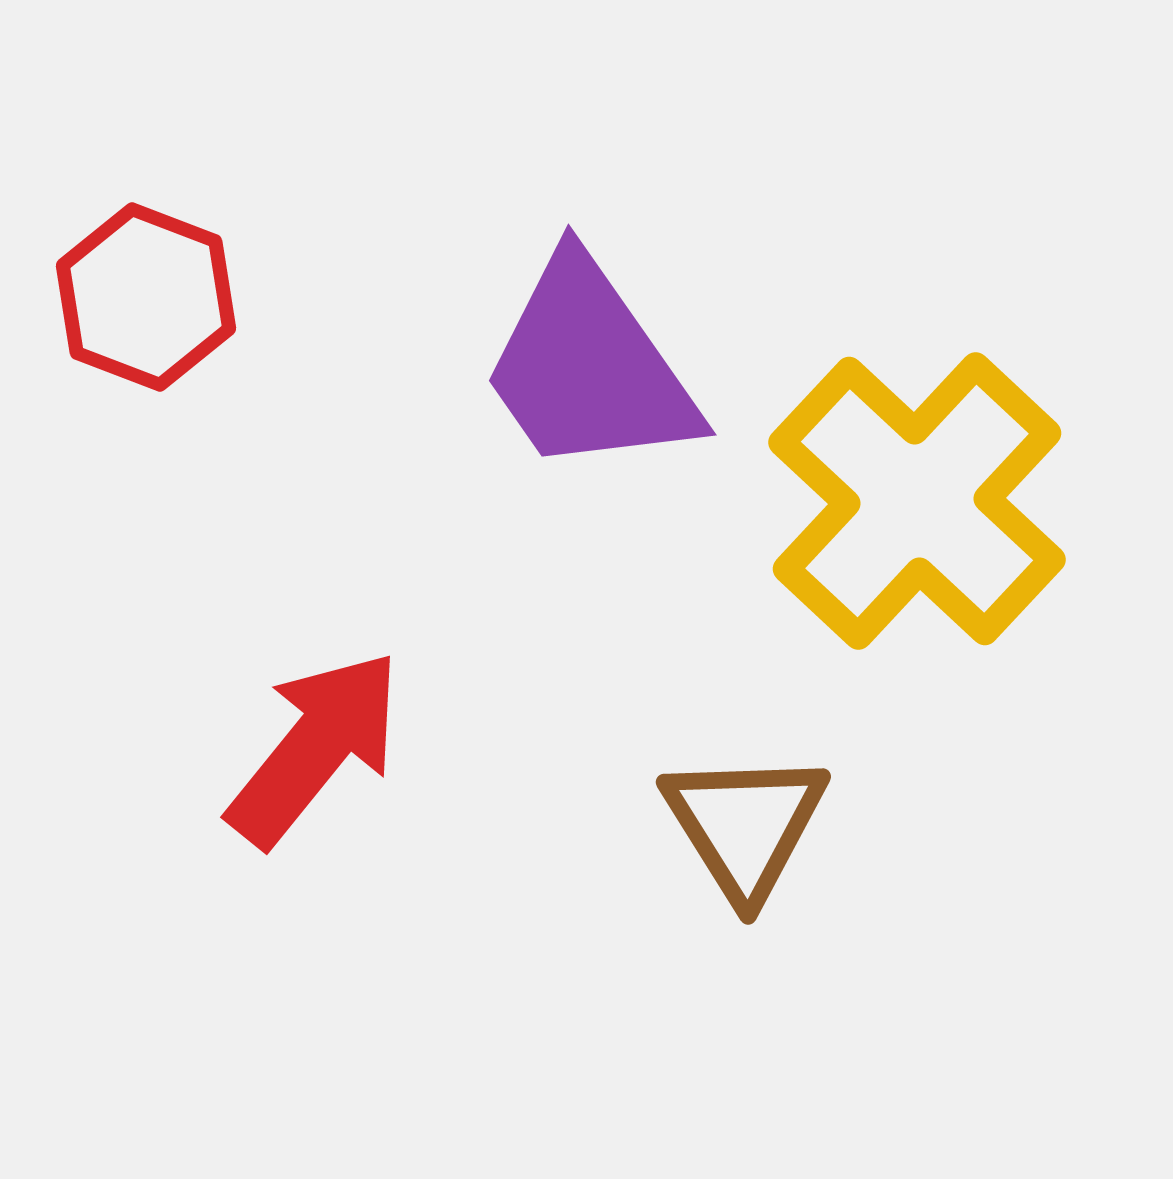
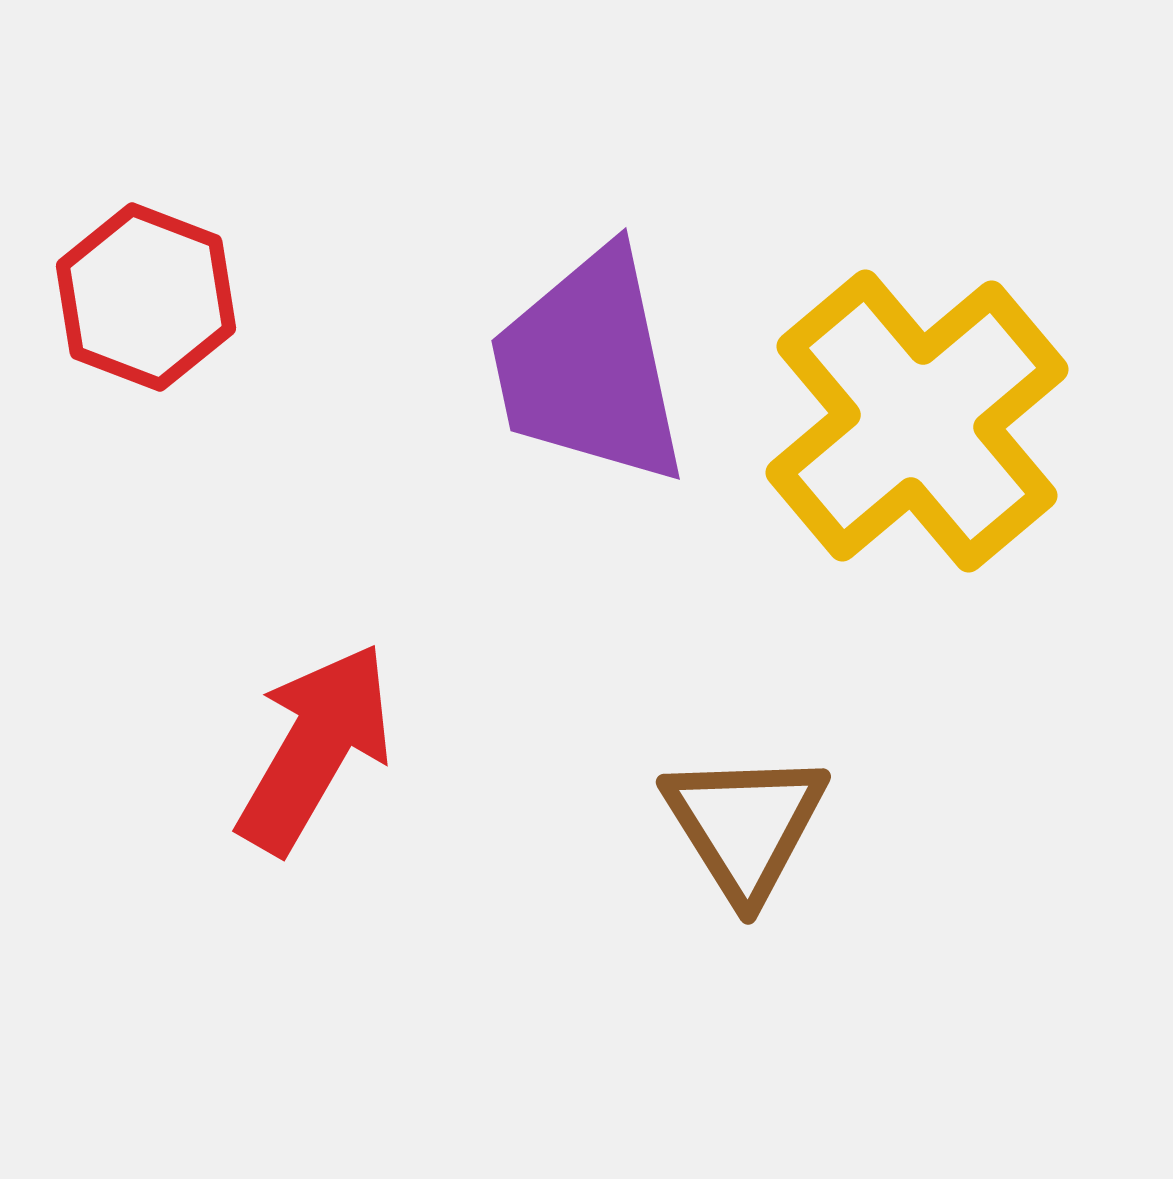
purple trapezoid: rotated 23 degrees clockwise
yellow cross: moved 80 px up; rotated 7 degrees clockwise
red arrow: rotated 9 degrees counterclockwise
